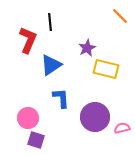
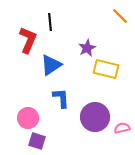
purple square: moved 1 px right, 1 px down
